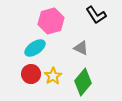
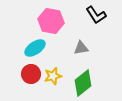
pink hexagon: rotated 25 degrees clockwise
gray triangle: rotated 35 degrees counterclockwise
yellow star: rotated 18 degrees clockwise
green diamond: moved 1 px down; rotated 12 degrees clockwise
